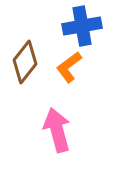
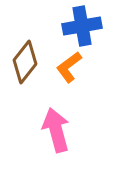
pink arrow: moved 1 px left
